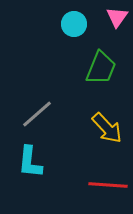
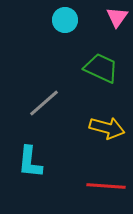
cyan circle: moved 9 px left, 4 px up
green trapezoid: rotated 87 degrees counterclockwise
gray line: moved 7 px right, 11 px up
yellow arrow: rotated 32 degrees counterclockwise
red line: moved 2 px left, 1 px down
